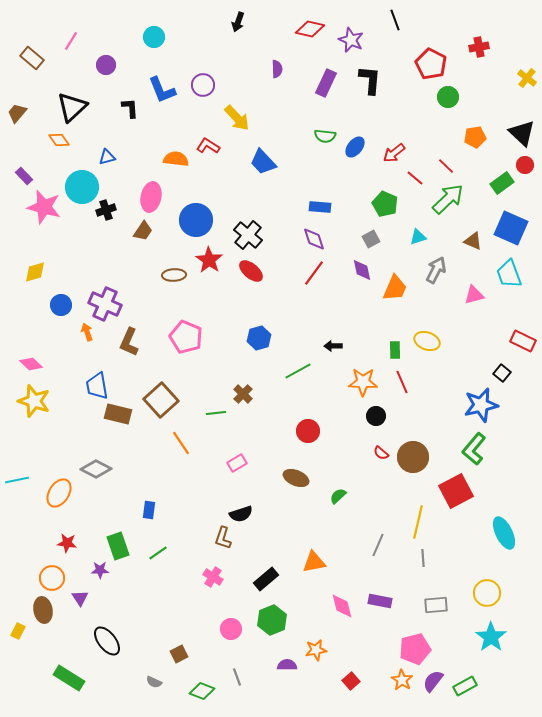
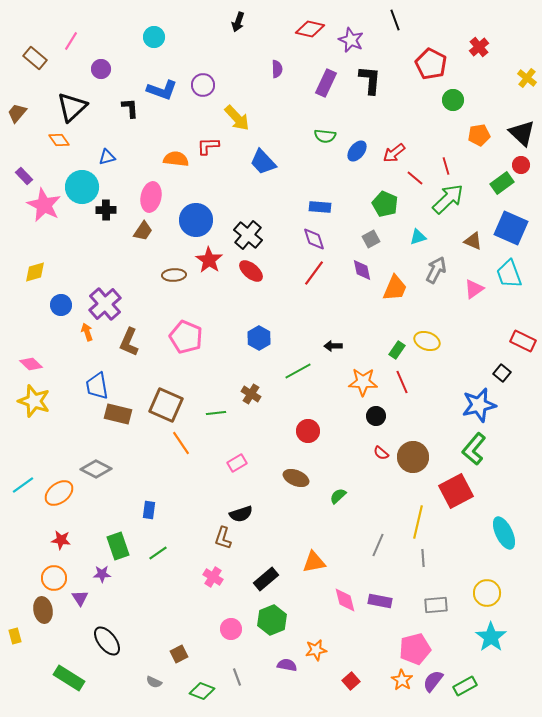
red cross at (479, 47): rotated 30 degrees counterclockwise
brown rectangle at (32, 58): moved 3 px right
purple circle at (106, 65): moved 5 px left, 4 px down
blue L-shape at (162, 90): rotated 48 degrees counterclockwise
green circle at (448, 97): moved 5 px right, 3 px down
orange pentagon at (475, 137): moved 4 px right, 2 px up
red L-shape at (208, 146): rotated 35 degrees counterclockwise
blue ellipse at (355, 147): moved 2 px right, 4 px down
red circle at (525, 165): moved 4 px left
red line at (446, 166): rotated 30 degrees clockwise
pink star at (44, 207): moved 2 px up; rotated 12 degrees clockwise
black cross at (106, 210): rotated 18 degrees clockwise
pink triangle at (474, 295): moved 6 px up; rotated 20 degrees counterclockwise
purple cross at (105, 304): rotated 24 degrees clockwise
blue hexagon at (259, 338): rotated 15 degrees counterclockwise
green rectangle at (395, 350): moved 2 px right; rotated 36 degrees clockwise
brown cross at (243, 394): moved 8 px right; rotated 12 degrees counterclockwise
brown square at (161, 400): moved 5 px right, 5 px down; rotated 24 degrees counterclockwise
blue star at (481, 405): moved 2 px left
cyan line at (17, 480): moved 6 px right, 5 px down; rotated 25 degrees counterclockwise
orange ellipse at (59, 493): rotated 20 degrees clockwise
red star at (67, 543): moved 6 px left, 3 px up
purple star at (100, 570): moved 2 px right, 4 px down
orange circle at (52, 578): moved 2 px right
pink diamond at (342, 606): moved 3 px right, 6 px up
yellow rectangle at (18, 631): moved 3 px left, 5 px down; rotated 42 degrees counterclockwise
purple semicircle at (287, 665): rotated 12 degrees clockwise
